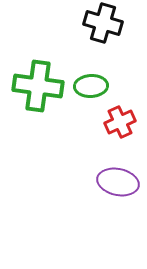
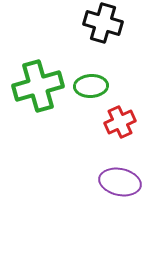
green cross: rotated 24 degrees counterclockwise
purple ellipse: moved 2 px right
